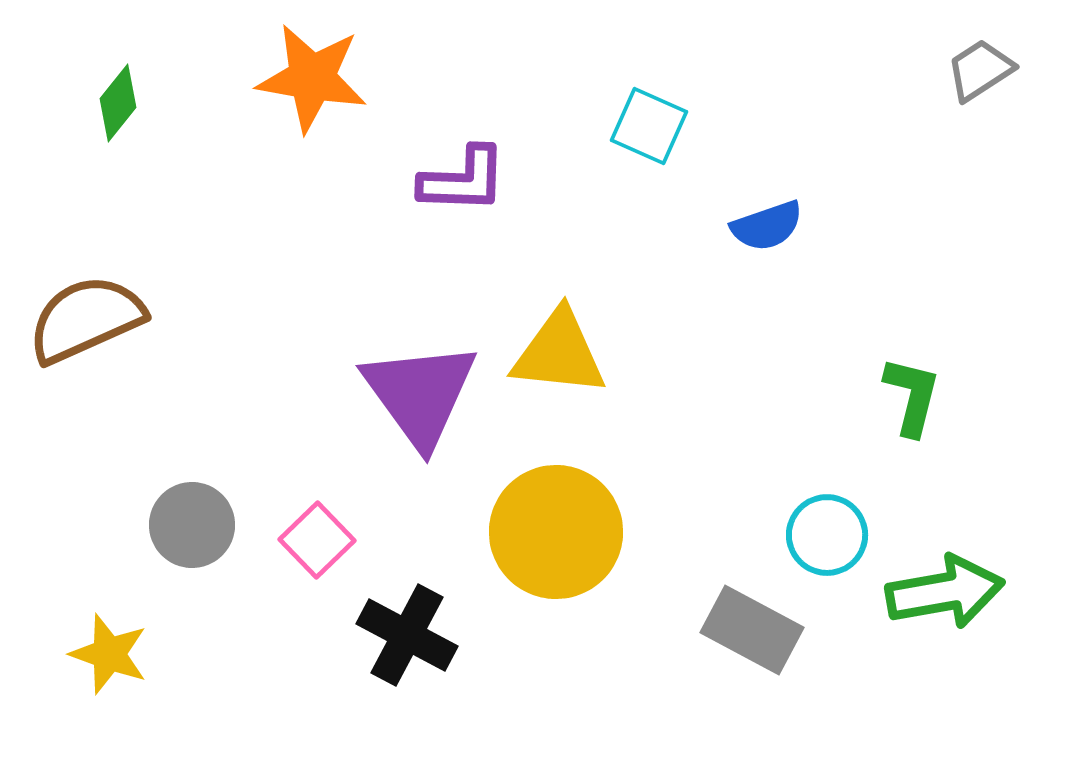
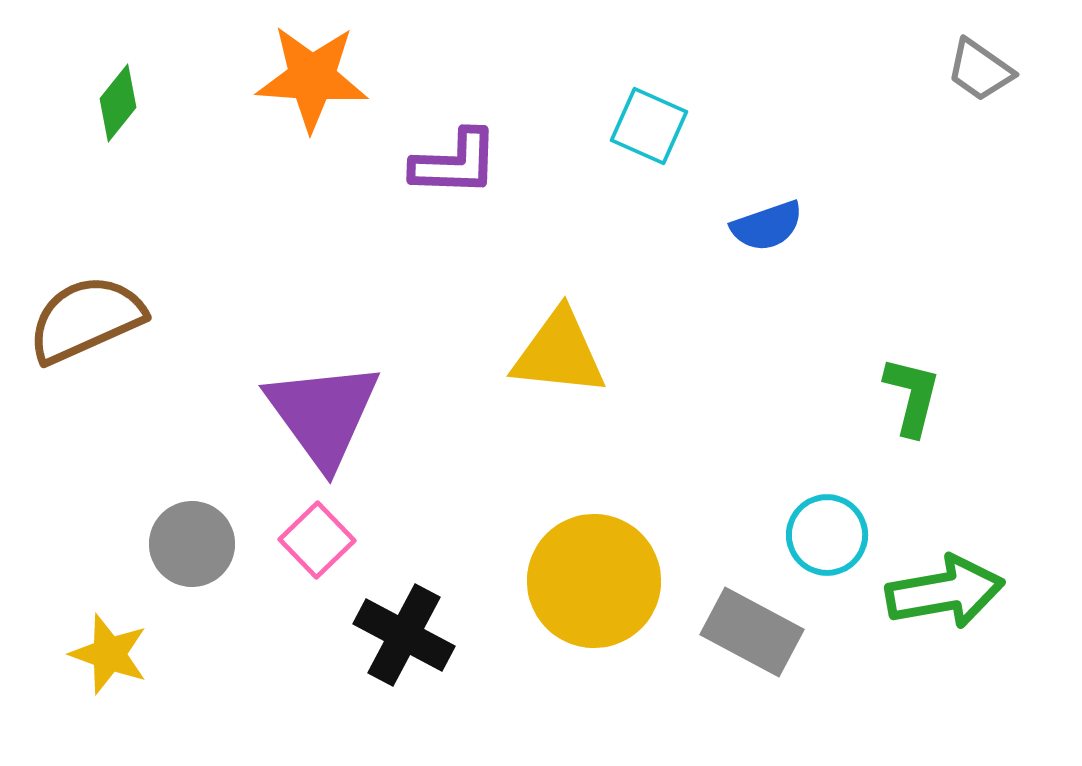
gray trapezoid: rotated 112 degrees counterclockwise
orange star: rotated 6 degrees counterclockwise
purple L-shape: moved 8 px left, 17 px up
purple triangle: moved 97 px left, 20 px down
gray circle: moved 19 px down
yellow circle: moved 38 px right, 49 px down
gray rectangle: moved 2 px down
black cross: moved 3 px left
